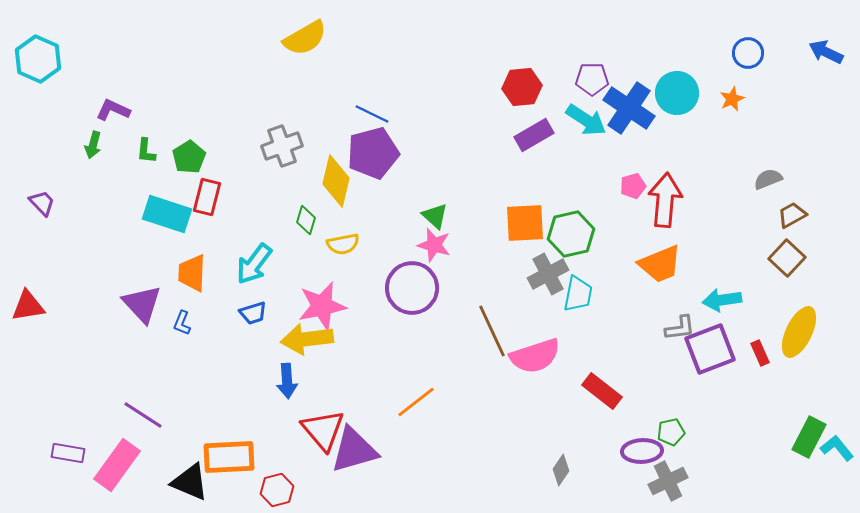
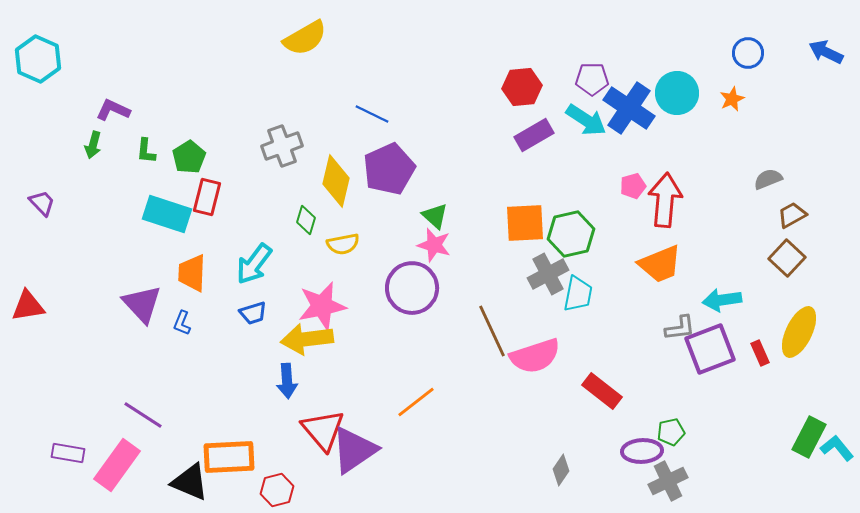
purple pentagon at (373, 153): moved 16 px right, 16 px down; rotated 9 degrees counterclockwise
purple triangle at (354, 450): rotated 18 degrees counterclockwise
